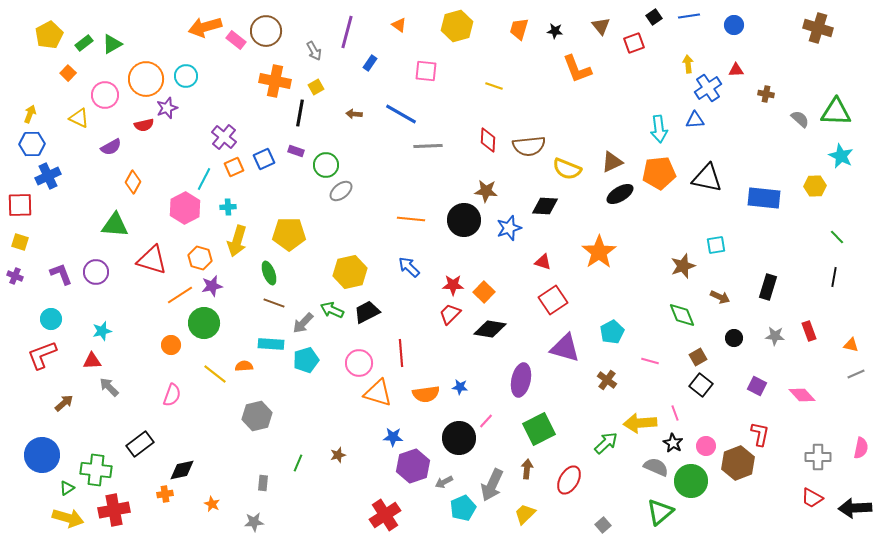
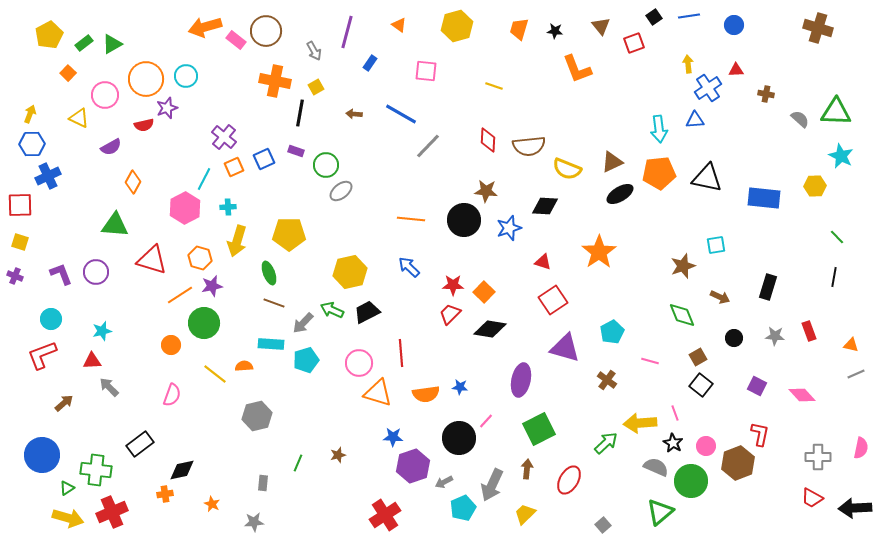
gray line at (428, 146): rotated 44 degrees counterclockwise
red cross at (114, 510): moved 2 px left, 2 px down; rotated 12 degrees counterclockwise
